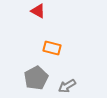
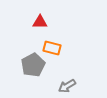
red triangle: moved 2 px right, 11 px down; rotated 28 degrees counterclockwise
gray pentagon: moved 3 px left, 13 px up
